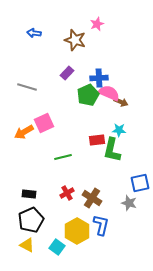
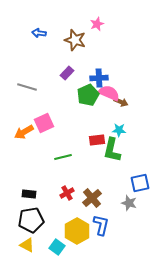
blue arrow: moved 5 px right
brown cross: rotated 18 degrees clockwise
black pentagon: rotated 15 degrees clockwise
